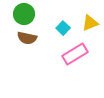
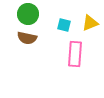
green circle: moved 4 px right
cyan square: moved 1 px right, 3 px up; rotated 32 degrees counterclockwise
pink rectangle: rotated 55 degrees counterclockwise
